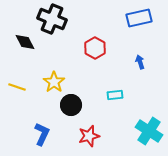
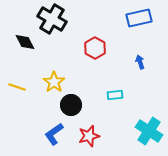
black cross: rotated 8 degrees clockwise
blue L-shape: moved 12 px right; rotated 150 degrees counterclockwise
